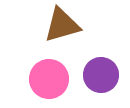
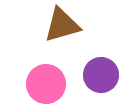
pink circle: moved 3 px left, 5 px down
